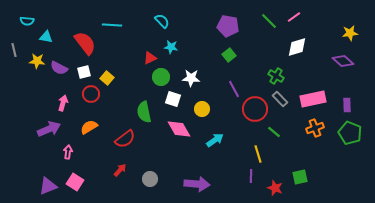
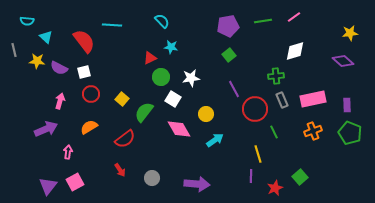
green line at (269, 21): moved 6 px left; rotated 54 degrees counterclockwise
purple pentagon at (228, 26): rotated 20 degrees counterclockwise
cyan triangle at (46, 37): rotated 32 degrees clockwise
red semicircle at (85, 43): moved 1 px left, 2 px up
white diamond at (297, 47): moved 2 px left, 4 px down
green cross at (276, 76): rotated 35 degrees counterclockwise
yellow square at (107, 78): moved 15 px right, 21 px down
white star at (191, 78): rotated 12 degrees counterclockwise
white square at (173, 99): rotated 14 degrees clockwise
gray rectangle at (280, 99): moved 2 px right, 1 px down; rotated 21 degrees clockwise
pink arrow at (63, 103): moved 3 px left, 2 px up
yellow circle at (202, 109): moved 4 px right, 5 px down
green semicircle at (144, 112): rotated 50 degrees clockwise
orange cross at (315, 128): moved 2 px left, 3 px down
purple arrow at (49, 129): moved 3 px left
green line at (274, 132): rotated 24 degrees clockwise
red arrow at (120, 170): rotated 104 degrees clockwise
green square at (300, 177): rotated 28 degrees counterclockwise
gray circle at (150, 179): moved 2 px right, 1 px up
pink square at (75, 182): rotated 30 degrees clockwise
purple triangle at (48, 186): rotated 30 degrees counterclockwise
red star at (275, 188): rotated 28 degrees clockwise
